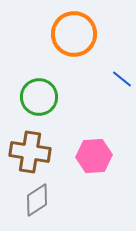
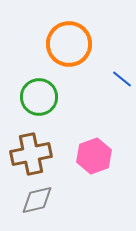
orange circle: moved 5 px left, 10 px down
brown cross: moved 1 px right, 2 px down; rotated 21 degrees counterclockwise
pink hexagon: rotated 16 degrees counterclockwise
gray diamond: rotated 20 degrees clockwise
